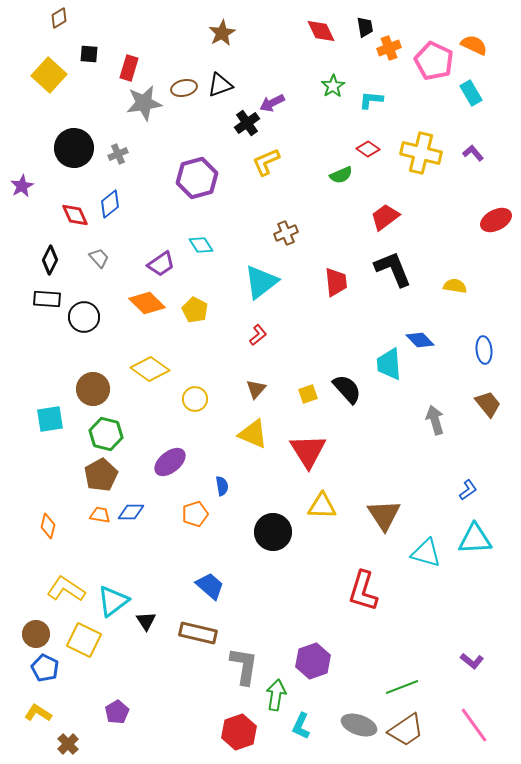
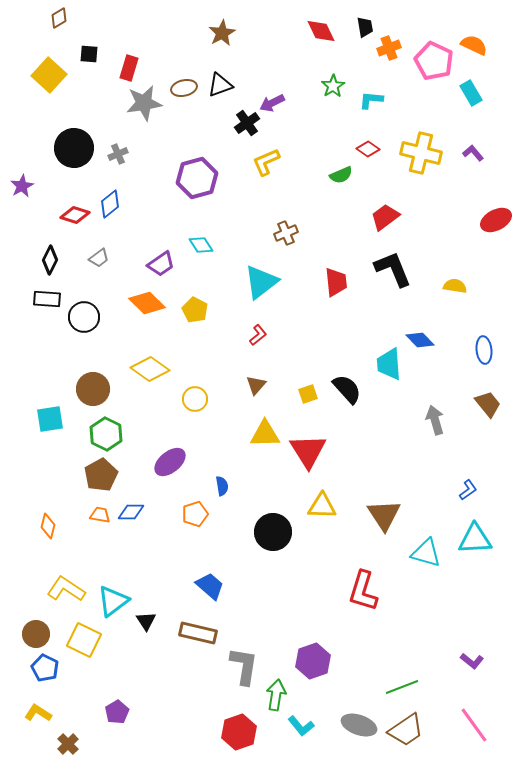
red diamond at (75, 215): rotated 48 degrees counterclockwise
gray trapezoid at (99, 258): rotated 95 degrees clockwise
brown triangle at (256, 389): moved 4 px up
green hexagon at (106, 434): rotated 12 degrees clockwise
yellow triangle at (253, 434): moved 12 px right; rotated 24 degrees counterclockwise
cyan L-shape at (301, 726): rotated 64 degrees counterclockwise
